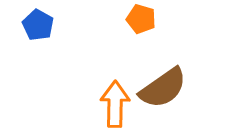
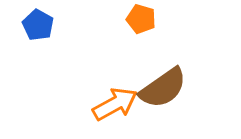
orange arrow: rotated 60 degrees clockwise
